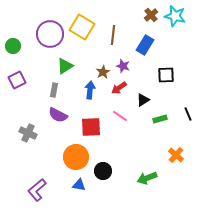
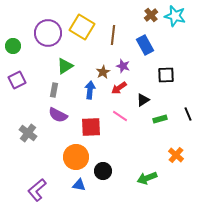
purple circle: moved 2 px left, 1 px up
blue rectangle: rotated 60 degrees counterclockwise
gray cross: rotated 12 degrees clockwise
